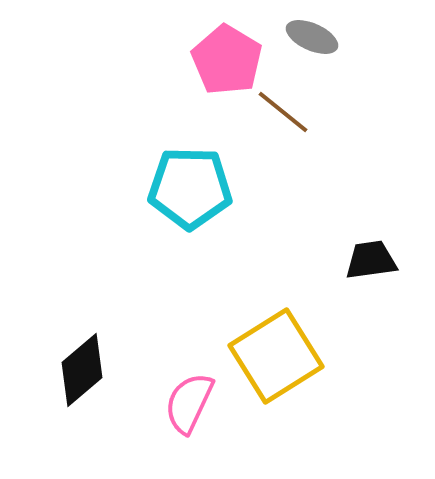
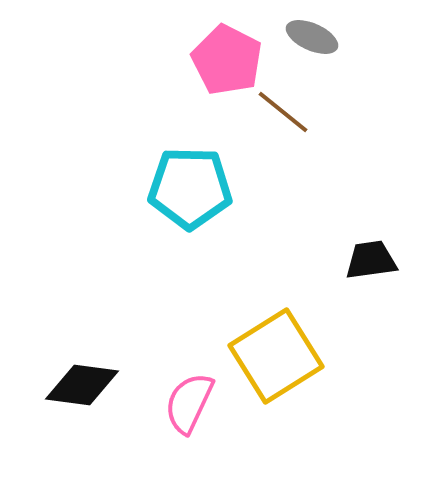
pink pentagon: rotated 4 degrees counterclockwise
black diamond: moved 15 px down; rotated 48 degrees clockwise
